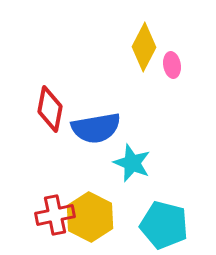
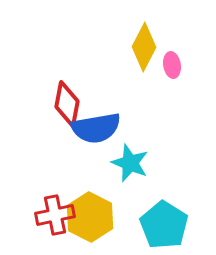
red diamond: moved 17 px right, 5 px up
cyan star: moved 2 px left
cyan pentagon: rotated 18 degrees clockwise
